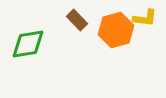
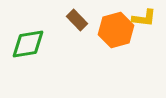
yellow L-shape: moved 1 px left
